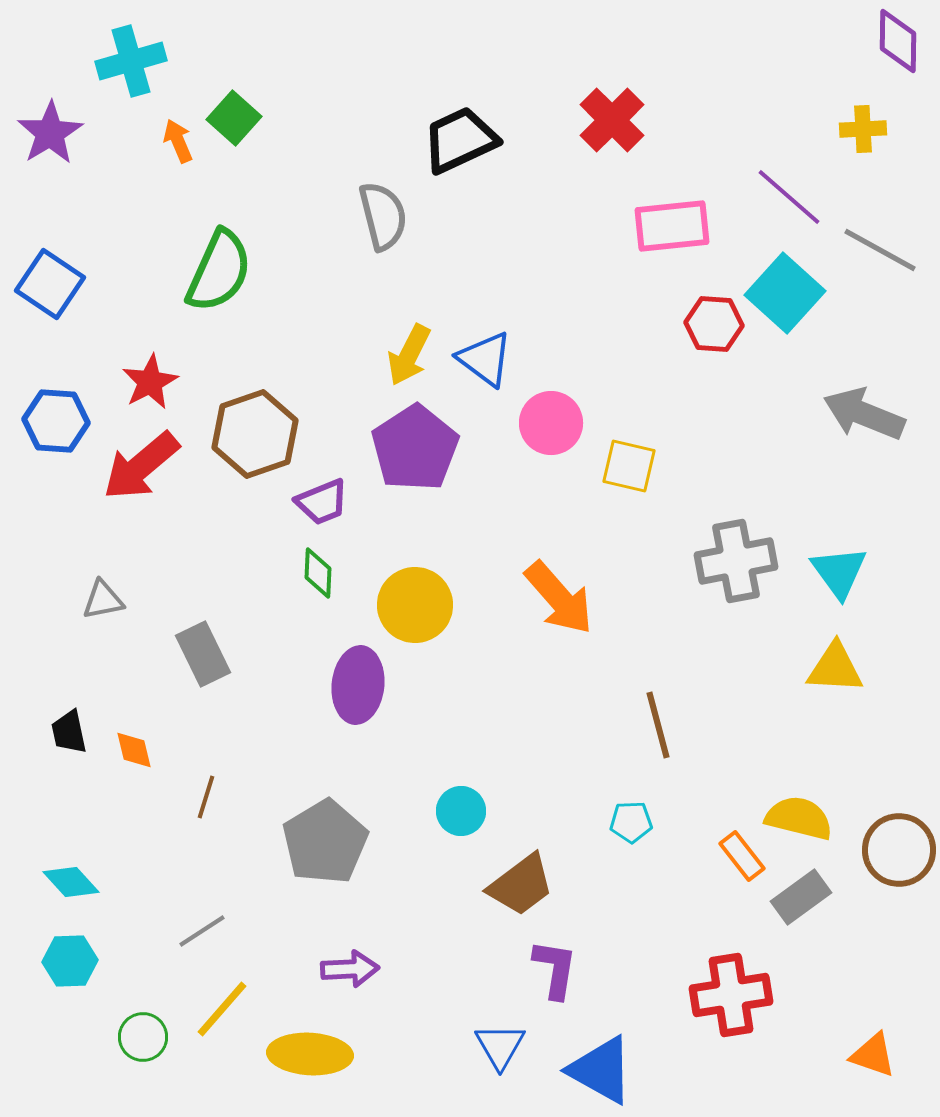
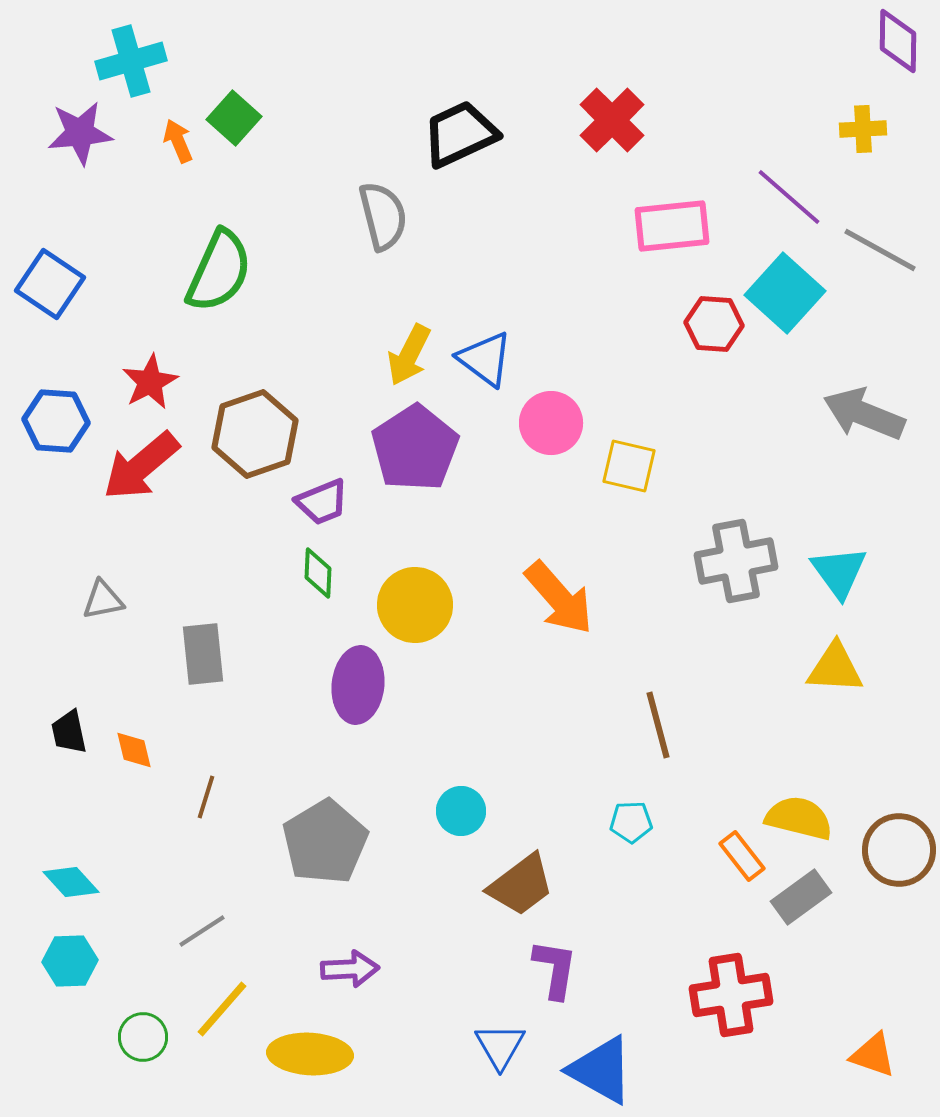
purple star at (50, 133): moved 30 px right; rotated 26 degrees clockwise
black trapezoid at (460, 140): moved 6 px up
gray rectangle at (203, 654): rotated 20 degrees clockwise
